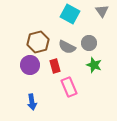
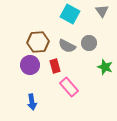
brown hexagon: rotated 10 degrees clockwise
gray semicircle: moved 1 px up
green star: moved 11 px right, 2 px down
pink rectangle: rotated 18 degrees counterclockwise
